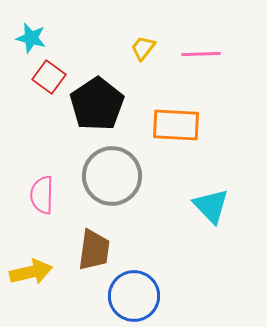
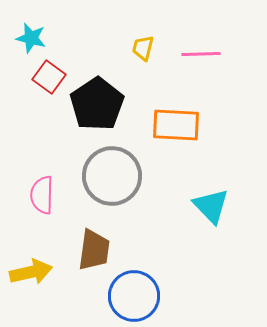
yellow trapezoid: rotated 24 degrees counterclockwise
